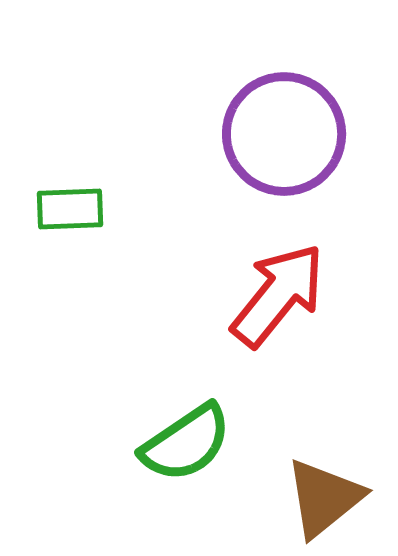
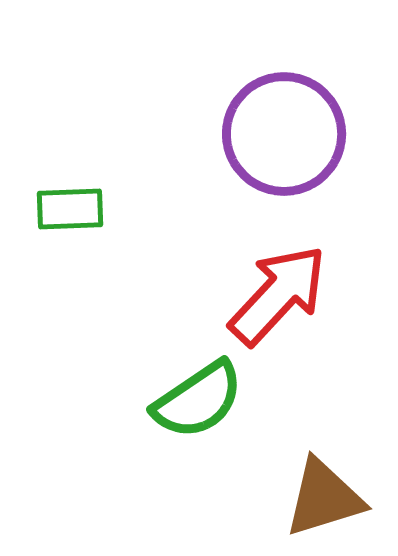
red arrow: rotated 4 degrees clockwise
green semicircle: moved 12 px right, 43 px up
brown triangle: rotated 22 degrees clockwise
